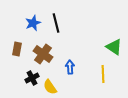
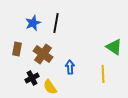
black line: rotated 24 degrees clockwise
